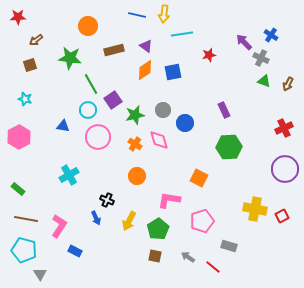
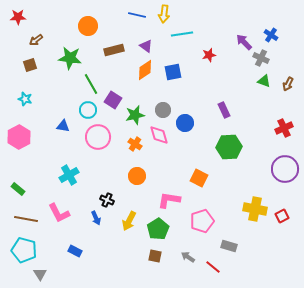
purple square at (113, 100): rotated 24 degrees counterclockwise
pink diamond at (159, 140): moved 5 px up
pink L-shape at (59, 226): moved 13 px up; rotated 120 degrees clockwise
